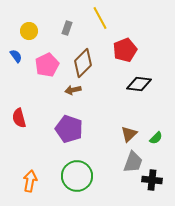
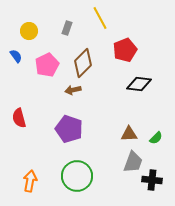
brown triangle: rotated 42 degrees clockwise
